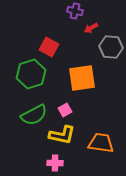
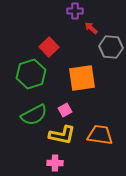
purple cross: rotated 14 degrees counterclockwise
red arrow: rotated 72 degrees clockwise
red square: rotated 18 degrees clockwise
orange trapezoid: moved 1 px left, 8 px up
